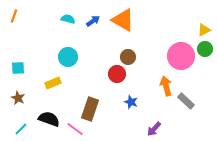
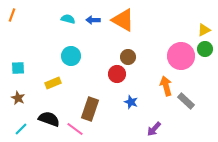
orange line: moved 2 px left, 1 px up
blue arrow: moved 1 px up; rotated 144 degrees counterclockwise
cyan circle: moved 3 px right, 1 px up
